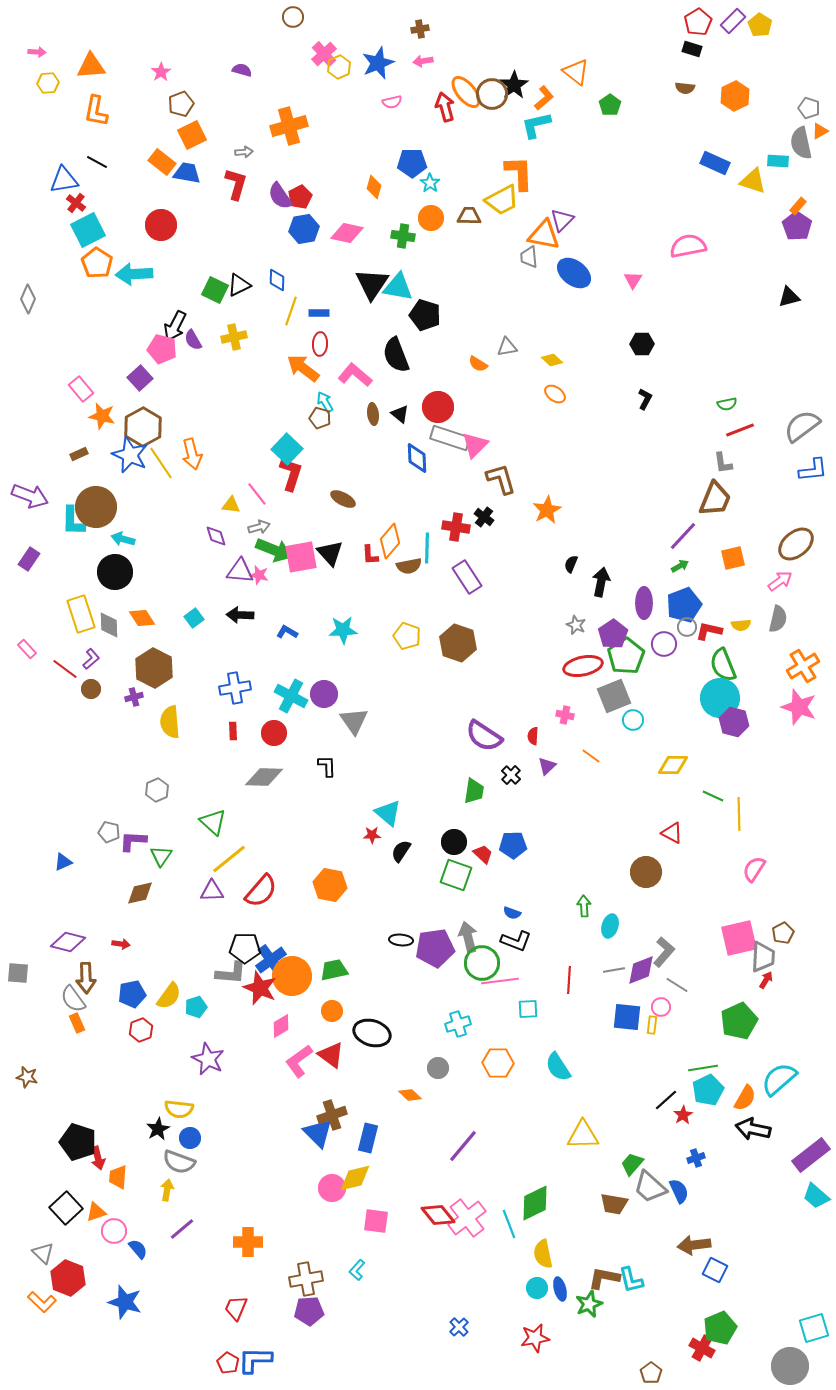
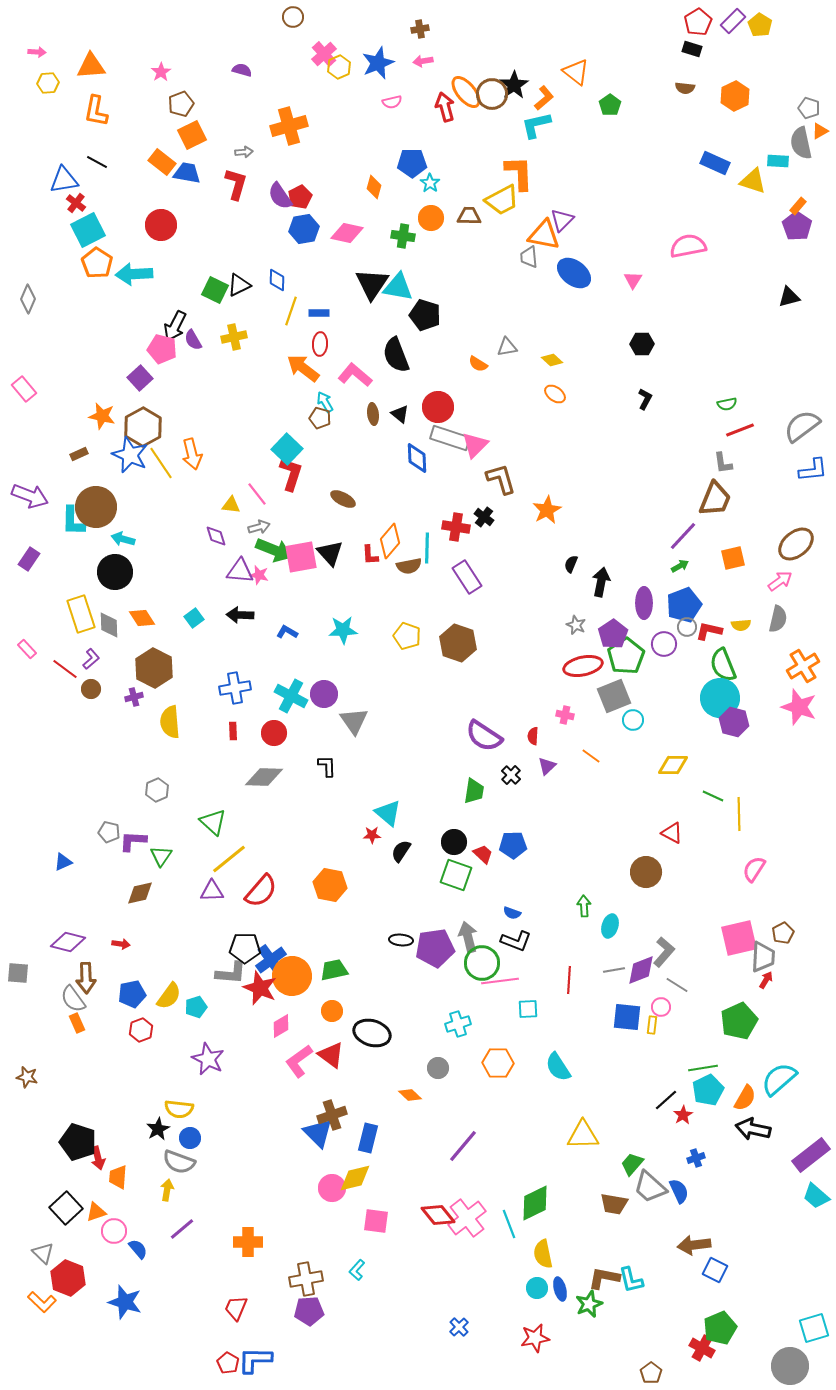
pink rectangle at (81, 389): moved 57 px left
